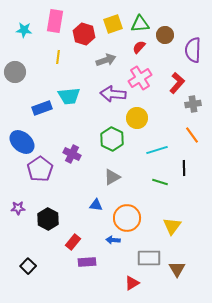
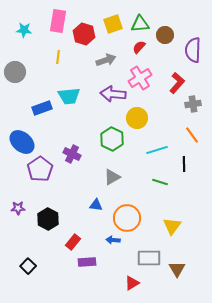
pink rectangle: moved 3 px right
black line: moved 4 px up
